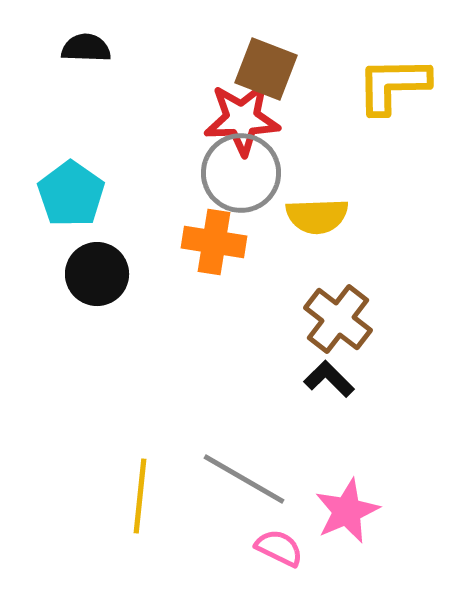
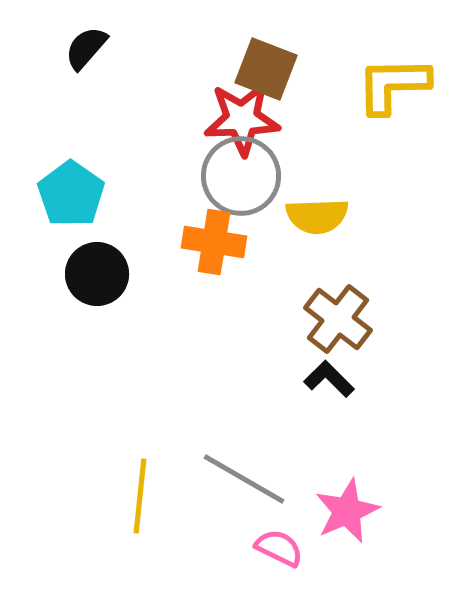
black semicircle: rotated 51 degrees counterclockwise
gray circle: moved 3 px down
